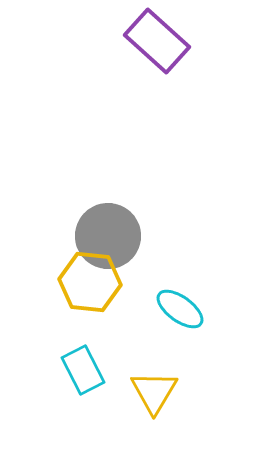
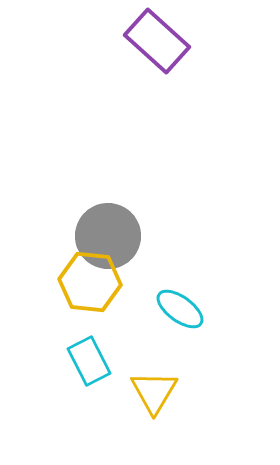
cyan rectangle: moved 6 px right, 9 px up
